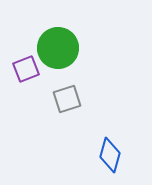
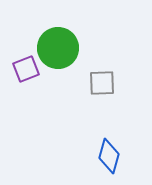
gray square: moved 35 px right, 16 px up; rotated 16 degrees clockwise
blue diamond: moved 1 px left, 1 px down
